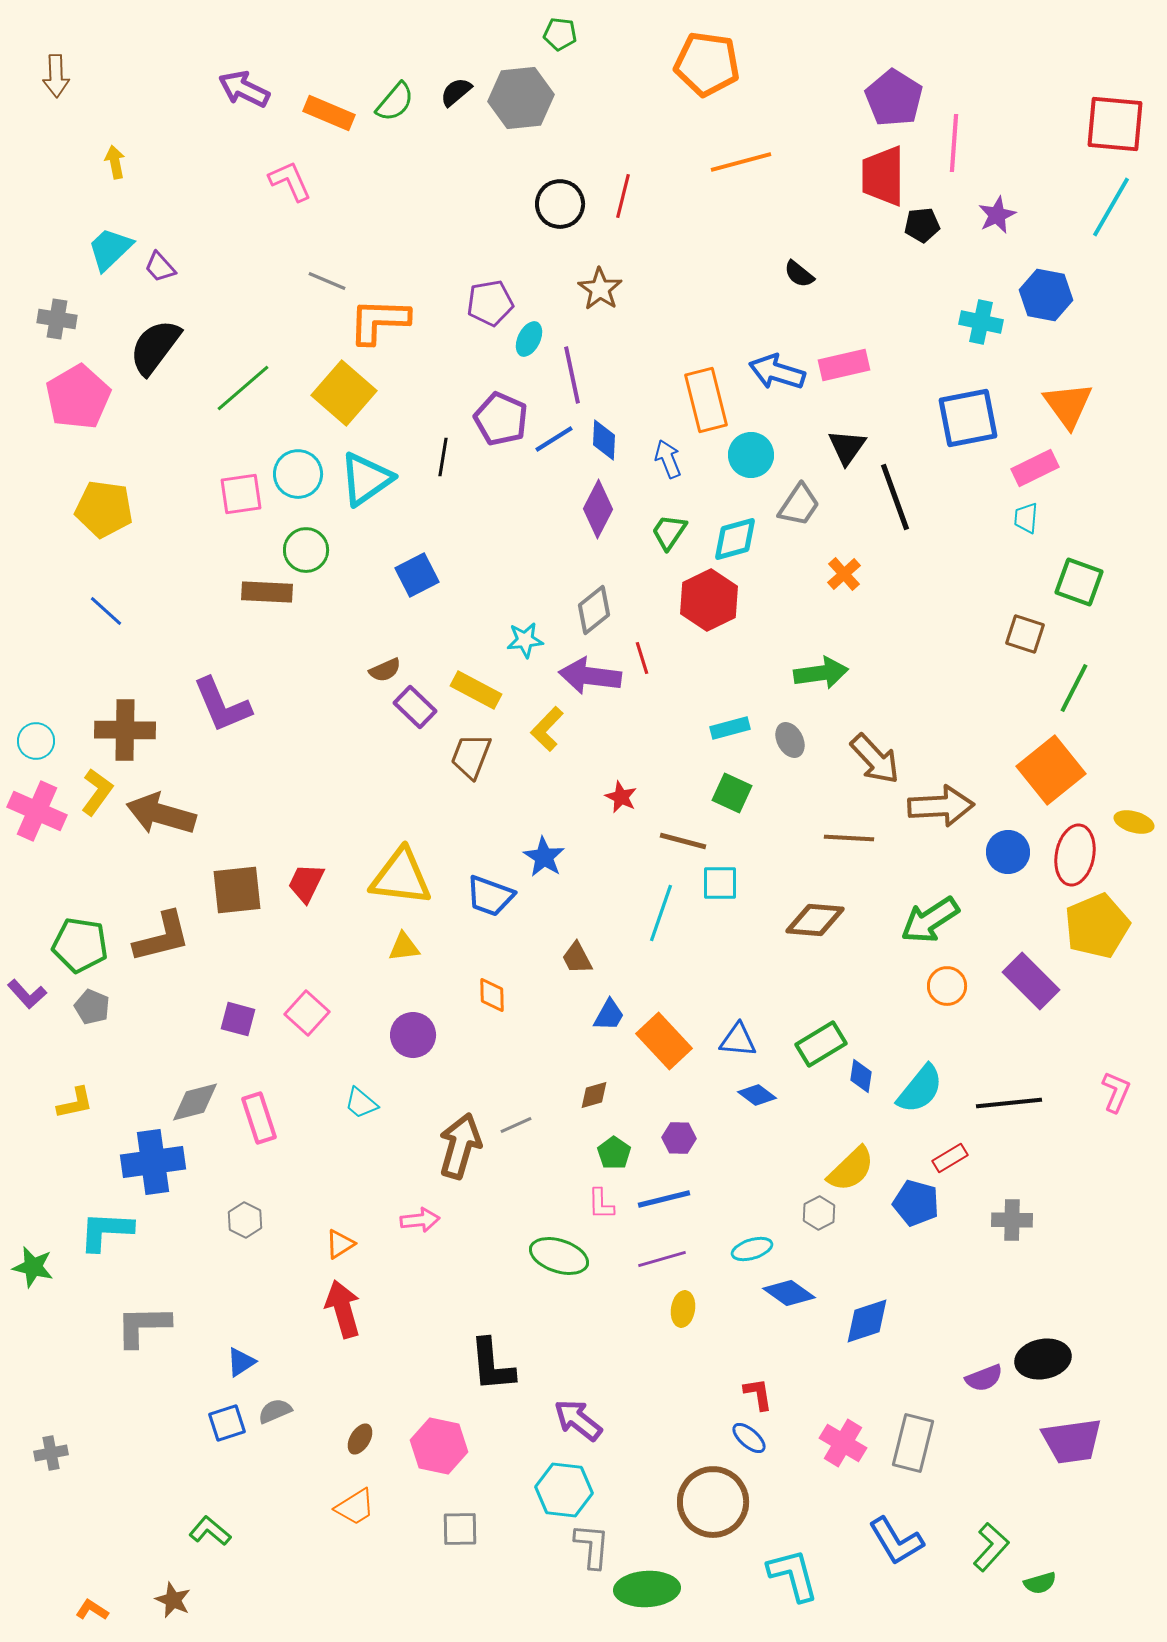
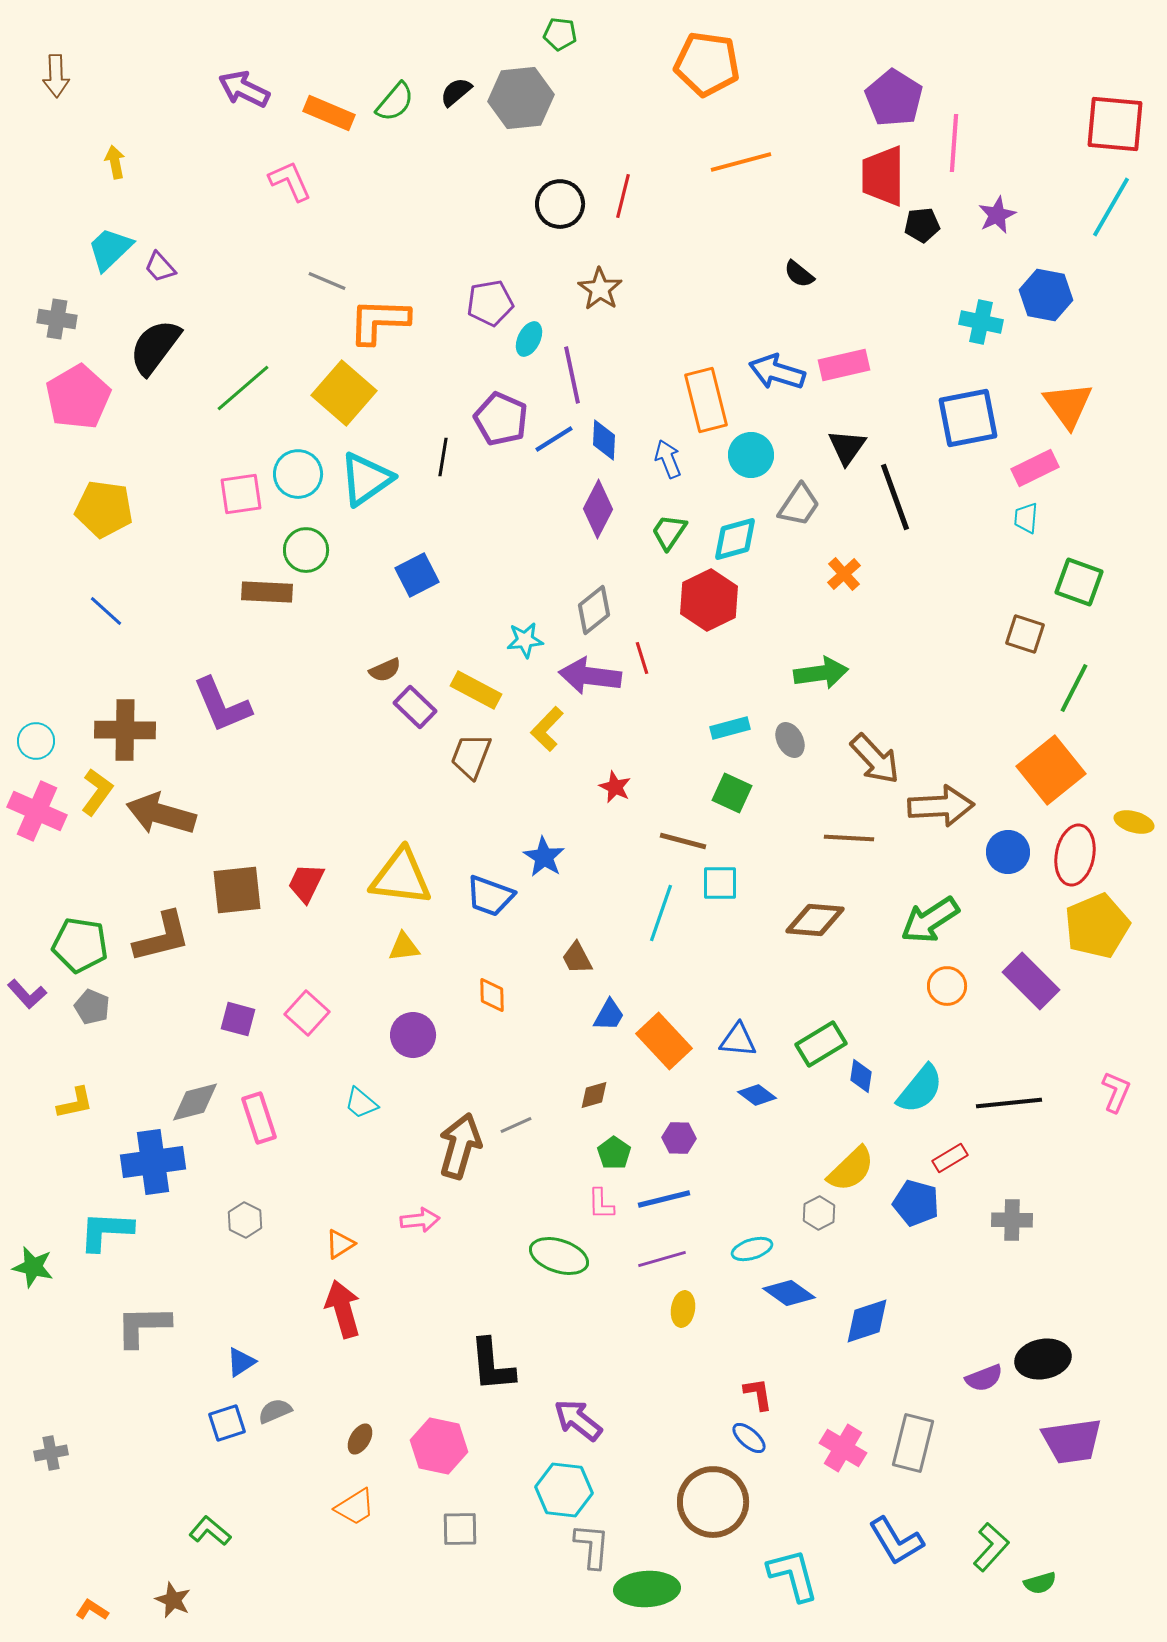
red star at (621, 797): moved 6 px left, 10 px up
pink cross at (843, 1443): moved 5 px down
